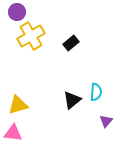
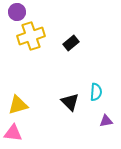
yellow cross: rotated 12 degrees clockwise
black triangle: moved 2 px left, 2 px down; rotated 36 degrees counterclockwise
purple triangle: rotated 40 degrees clockwise
